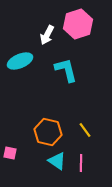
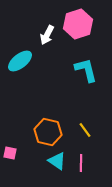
cyan ellipse: rotated 15 degrees counterclockwise
cyan L-shape: moved 20 px right
